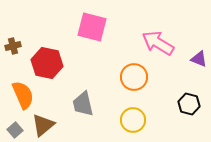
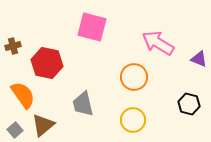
orange semicircle: rotated 12 degrees counterclockwise
